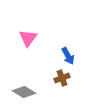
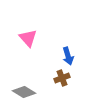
pink triangle: rotated 18 degrees counterclockwise
blue arrow: rotated 12 degrees clockwise
